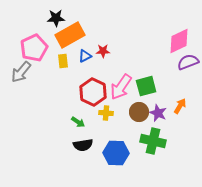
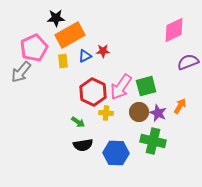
pink diamond: moved 5 px left, 11 px up
